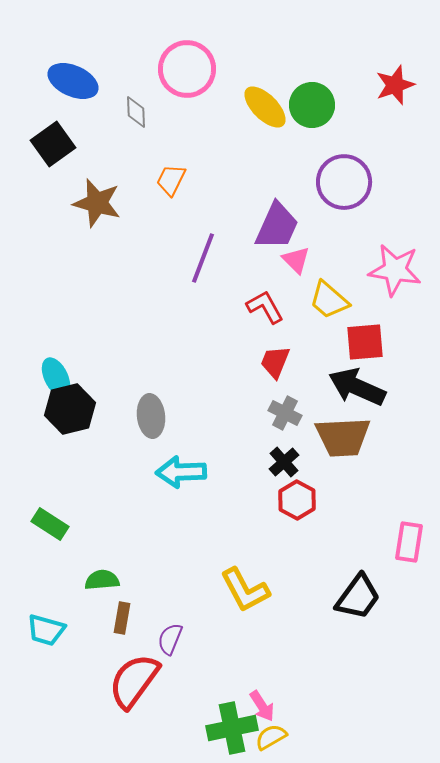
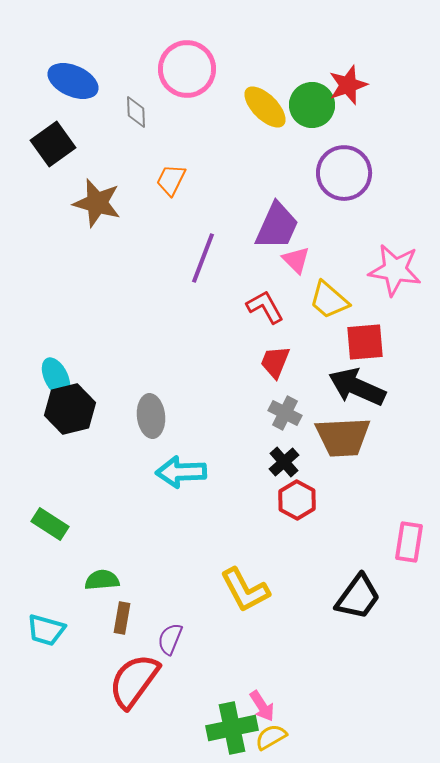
red star: moved 47 px left
purple circle: moved 9 px up
